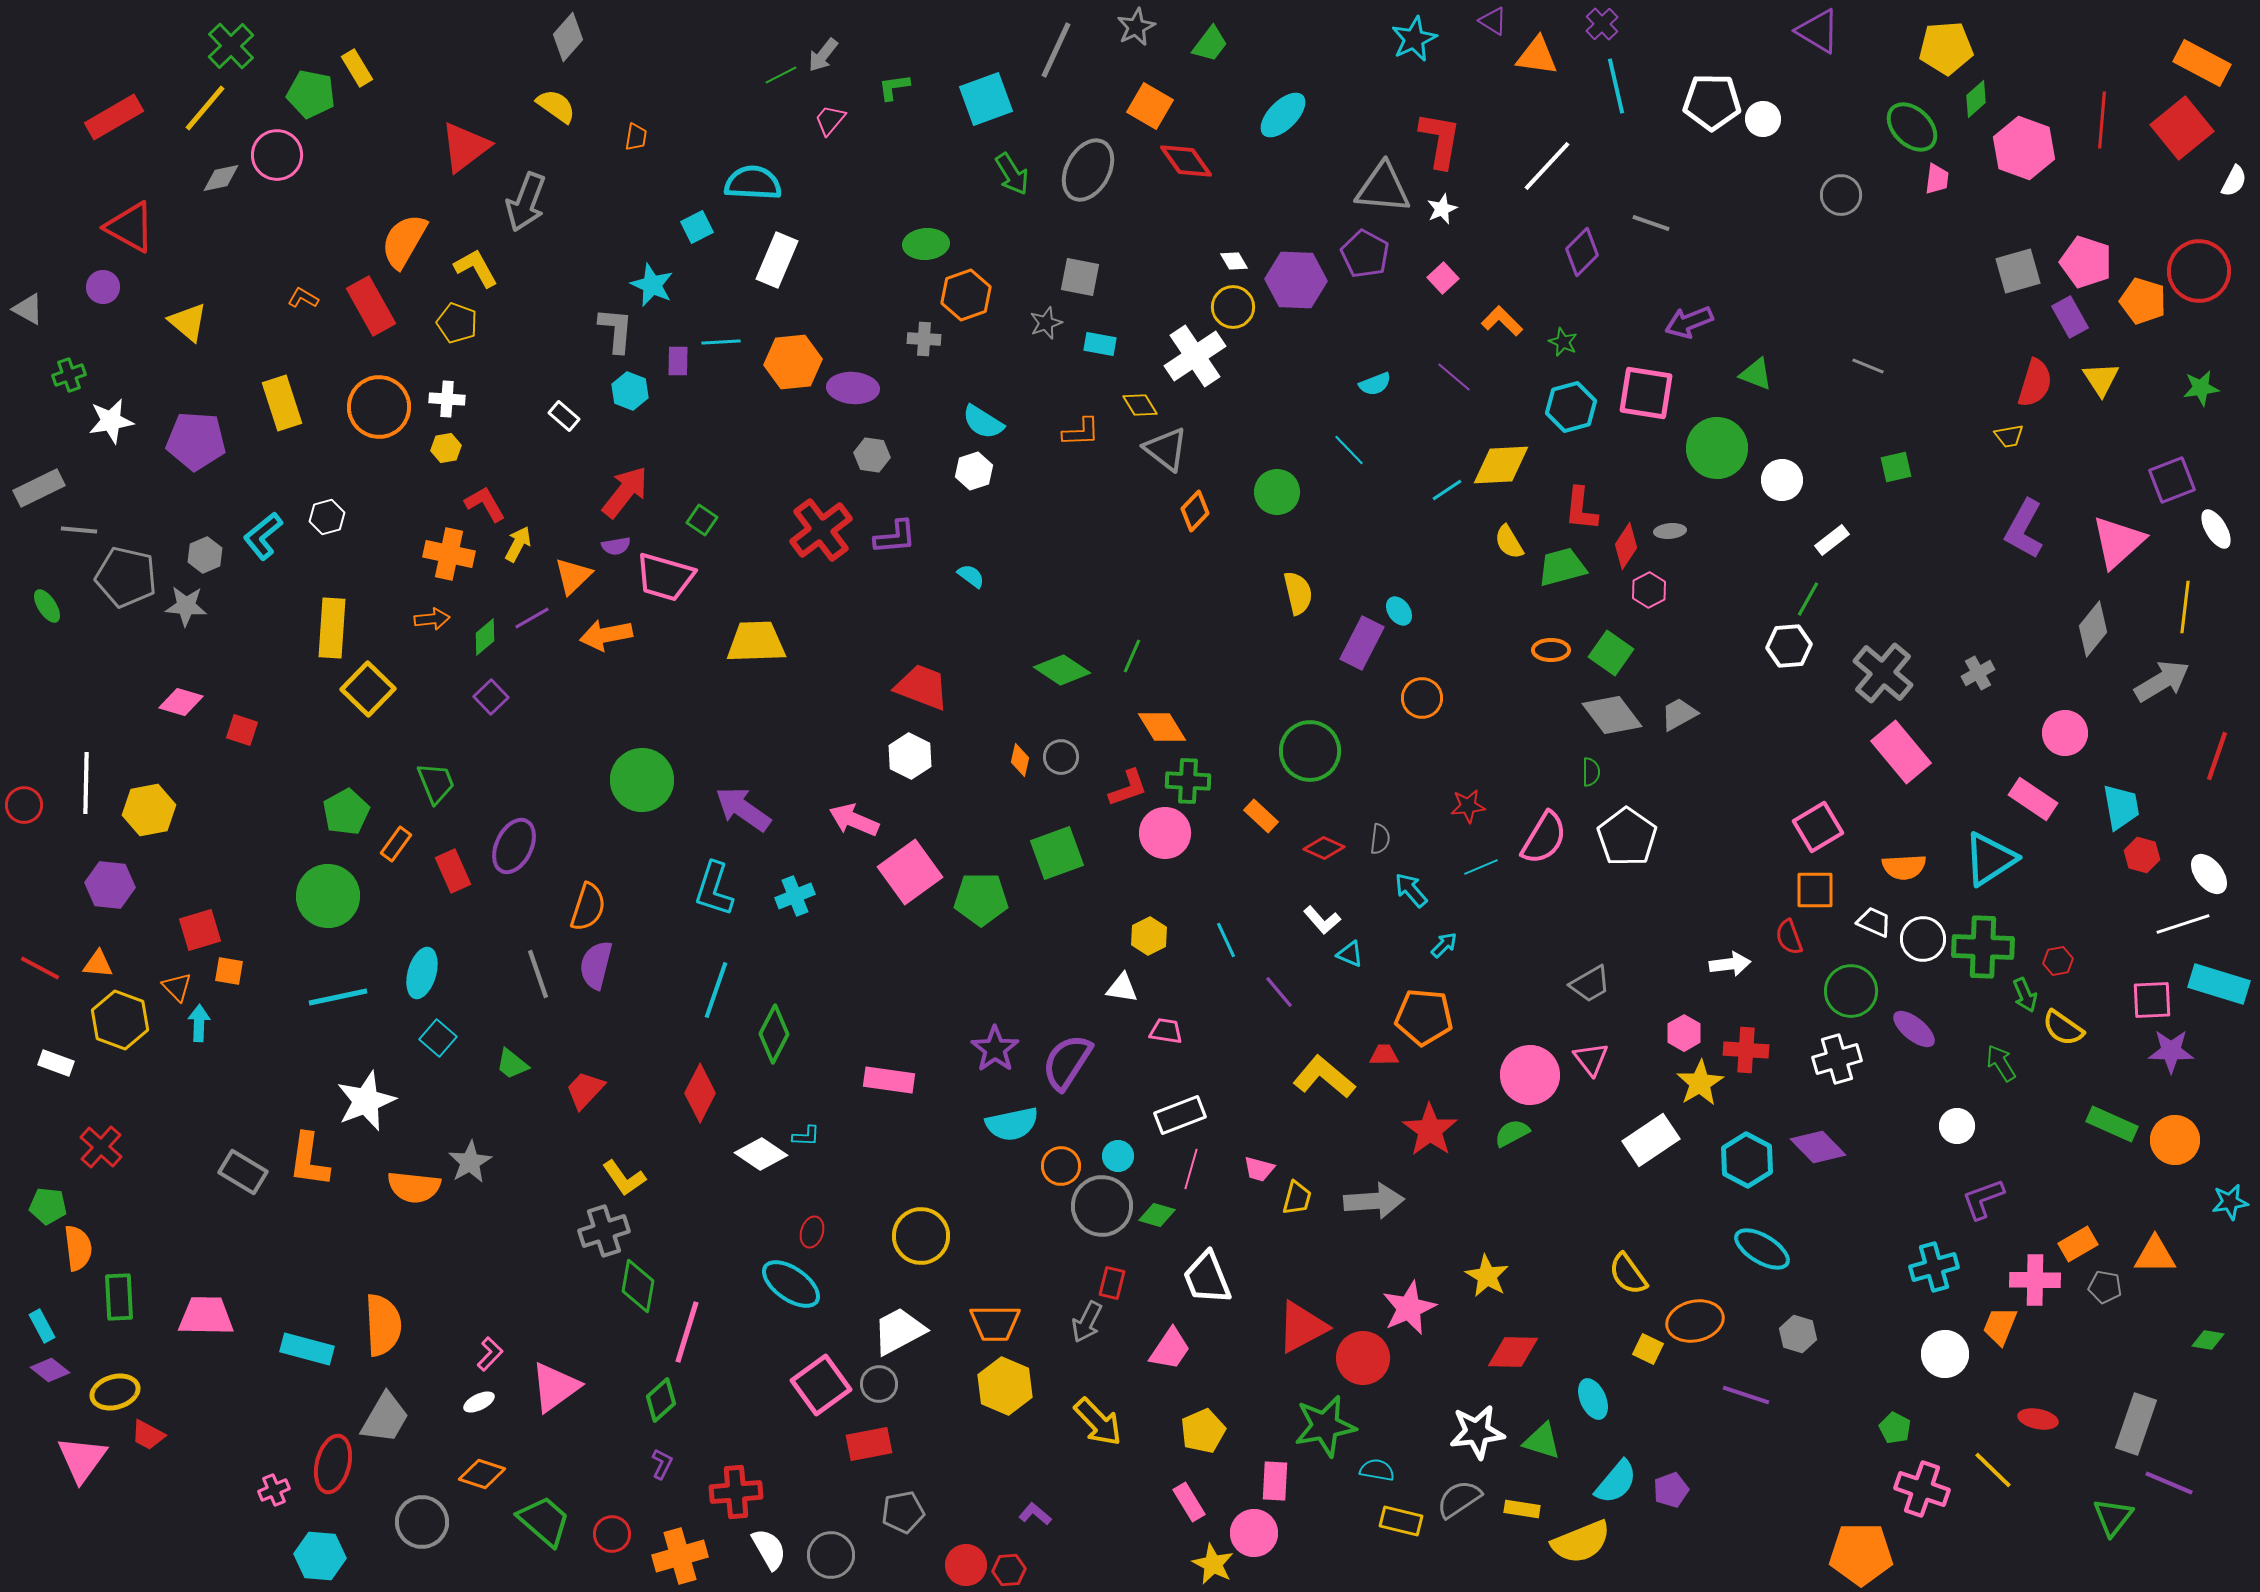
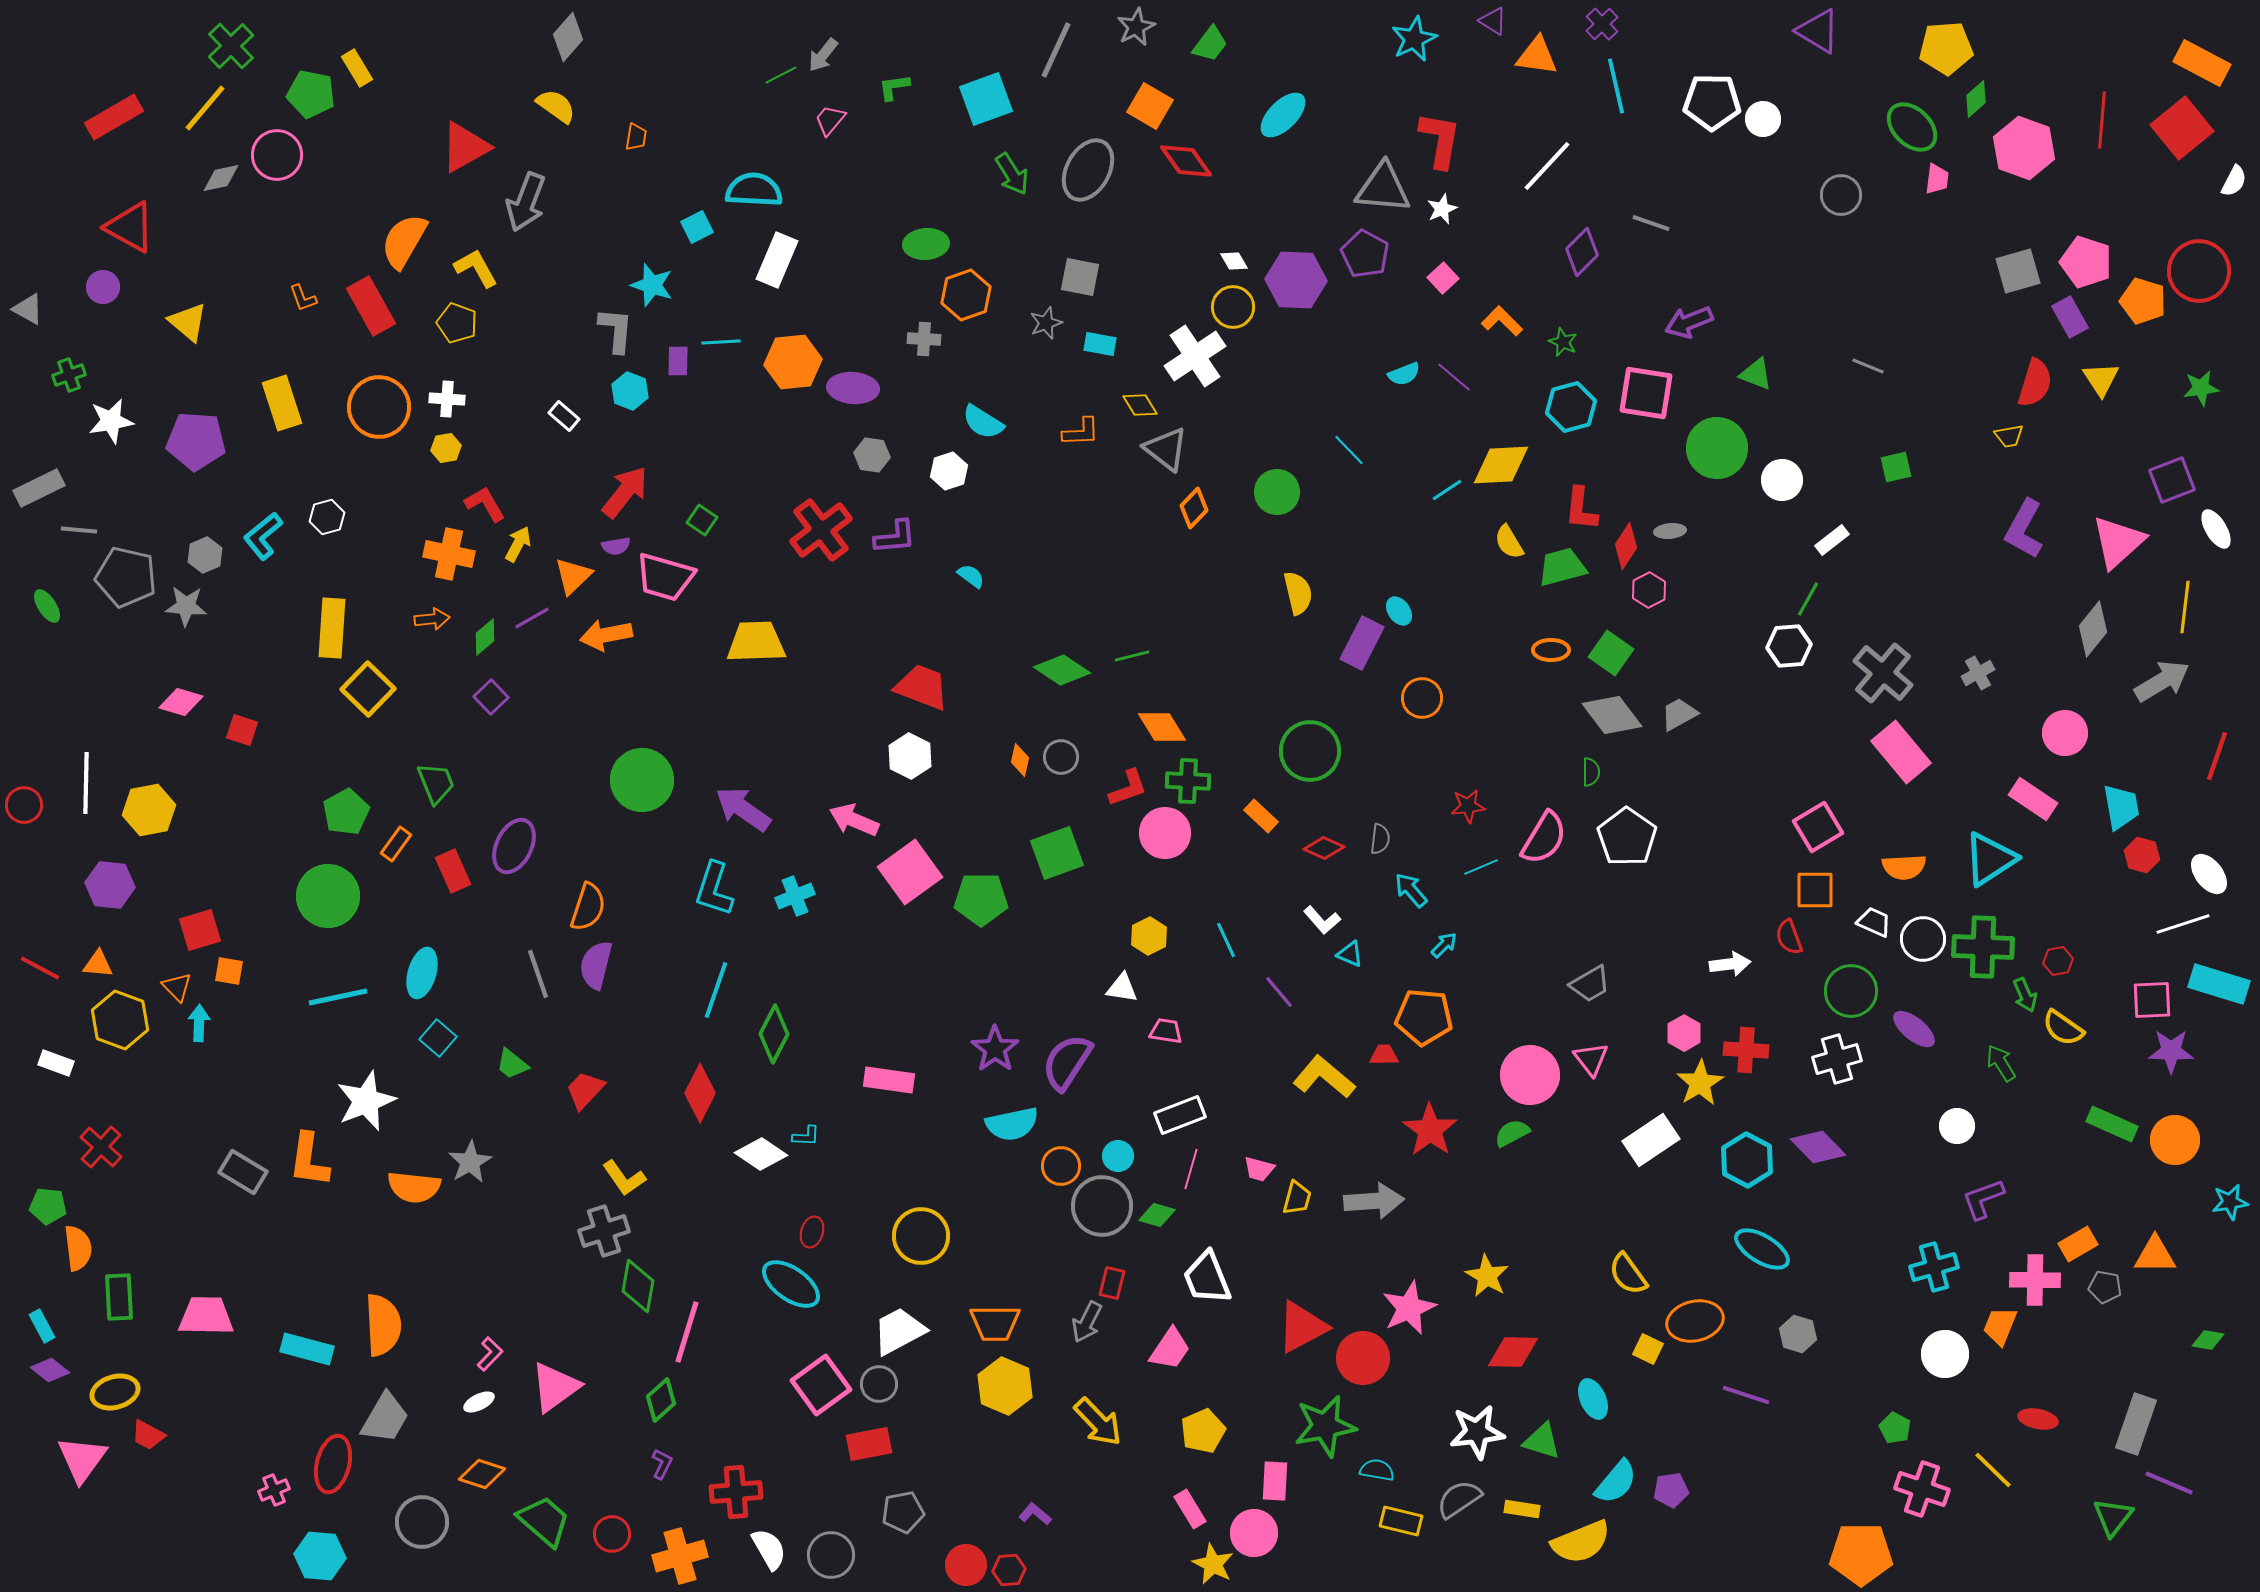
red triangle at (465, 147): rotated 8 degrees clockwise
cyan semicircle at (753, 183): moved 1 px right, 7 px down
cyan star at (652, 285): rotated 6 degrees counterclockwise
orange L-shape at (303, 298): rotated 140 degrees counterclockwise
cyan semicircle at (1375, 384): moved 29 px right, 10 px up
white hexagon at (974, 471): moved 25 px left
orange diamond at (1195, 511): moved 1 px left, 3 px up
green line at (1132, 656): rotated 52 degrees clockwise
purple pentagon at (1671, 1490): rotated 12 degrees clockwise
pink rectangle at (1189, 1502): moved 1 px right, 7 px down
